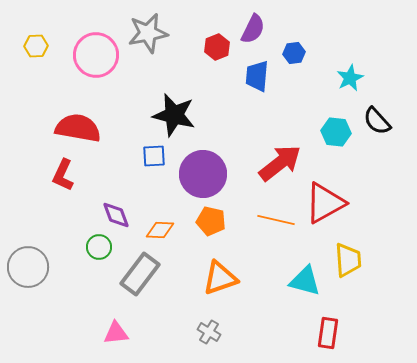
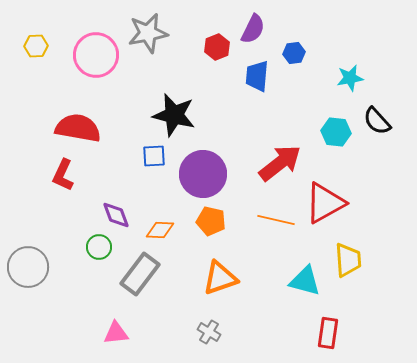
cyan star: rotated 16 degrees clockwise
